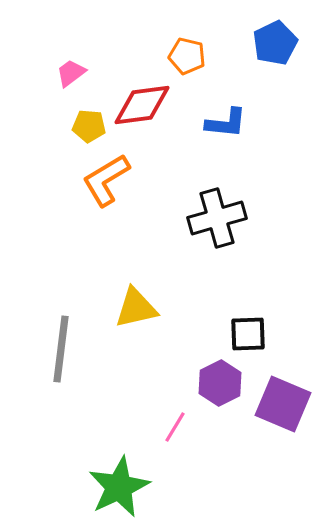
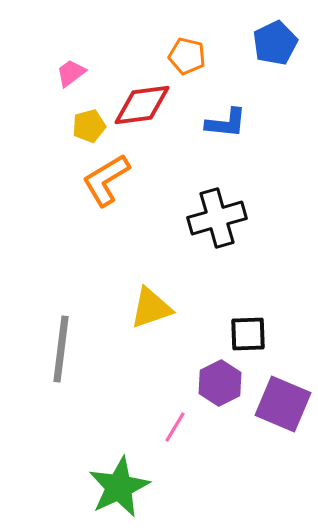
yellow pentagon: rotated 20 degrees counterclockwise
yellow triangle: moved 15 px right; rotated 6 degrees counterclockwise
